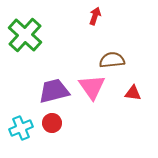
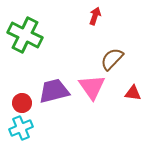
green cross: rotated 16 degrees counterclockwise
brown semicircle: moved 1 px up; rotated 40 degrees counterclockwise
red circle: moved 30 px left, 20 px up
